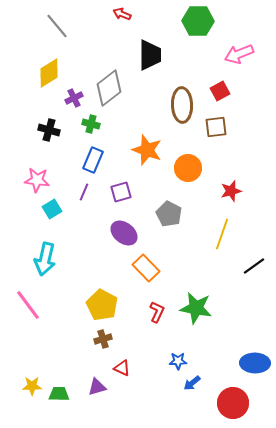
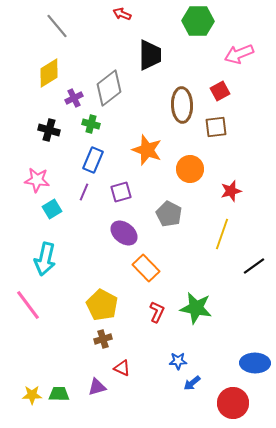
orange circle: moved 2 px right, 1 px down
yellow star: moved 9 px down
